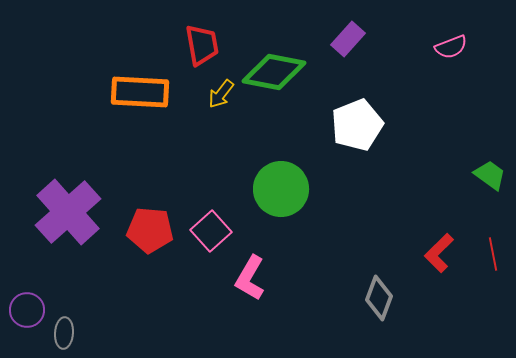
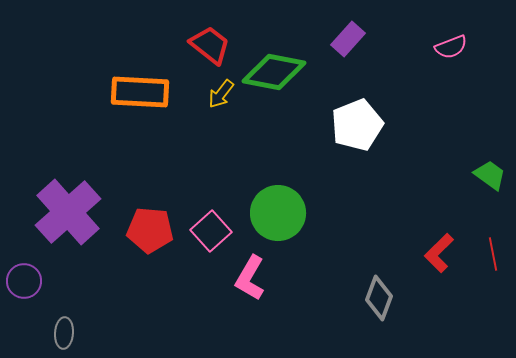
red trapezoid: moved 8 px right; rotated 42 degrees counterclockwise
green circle: moved 3 px left, 24 px down
purple circle: moved 3 px left, 29 px up
